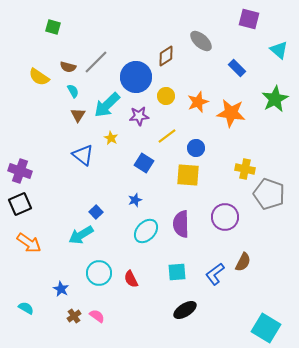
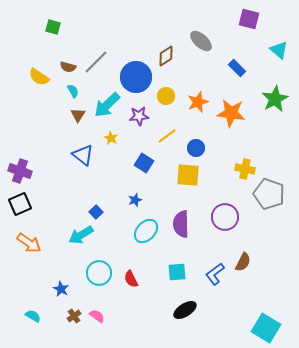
cyan semicircle at (26, 308): moved 7 px right, 8 px down
